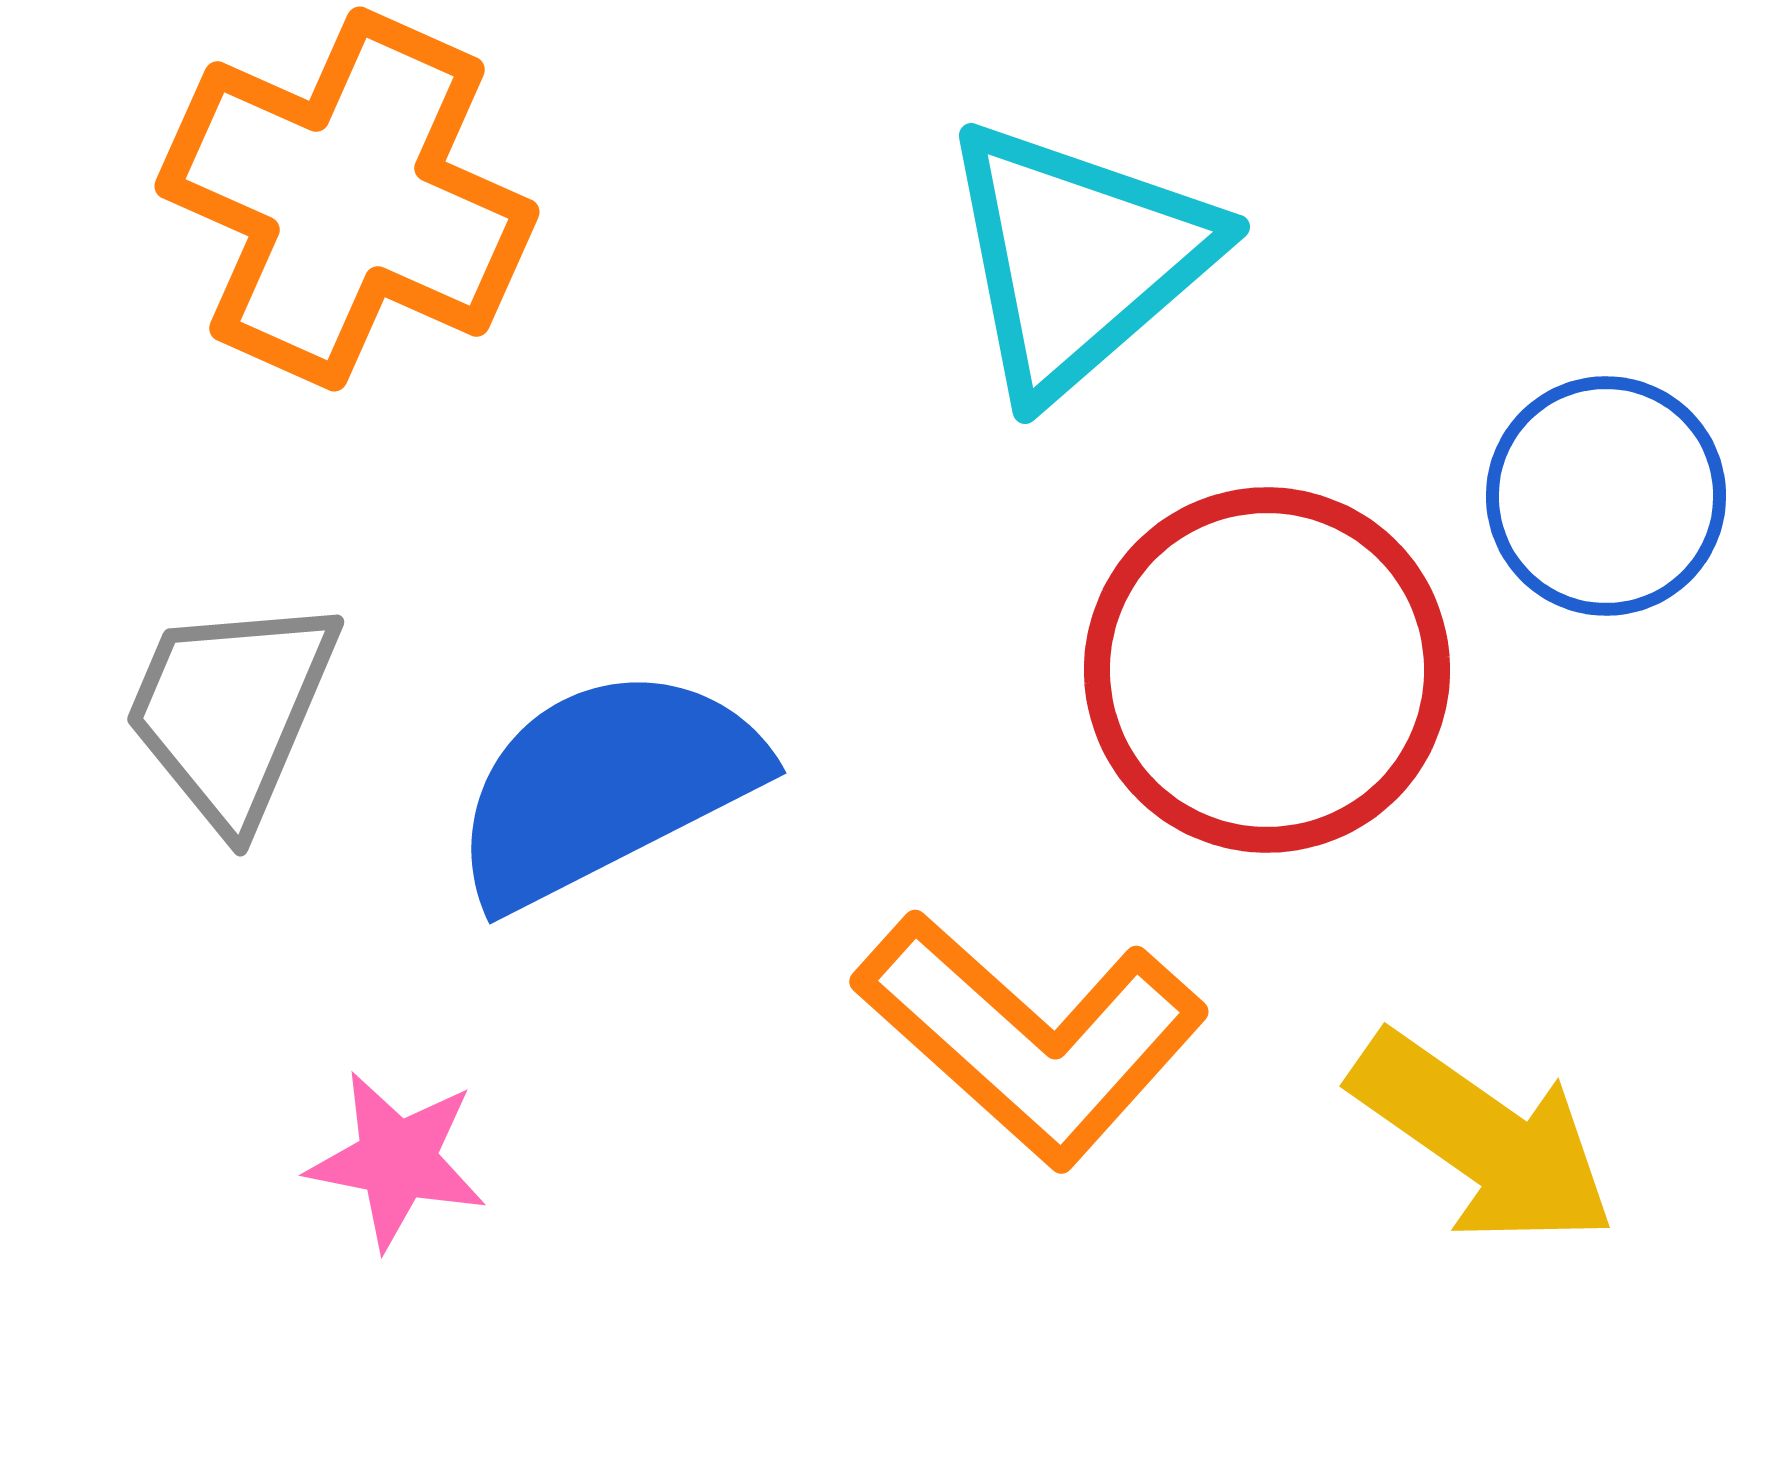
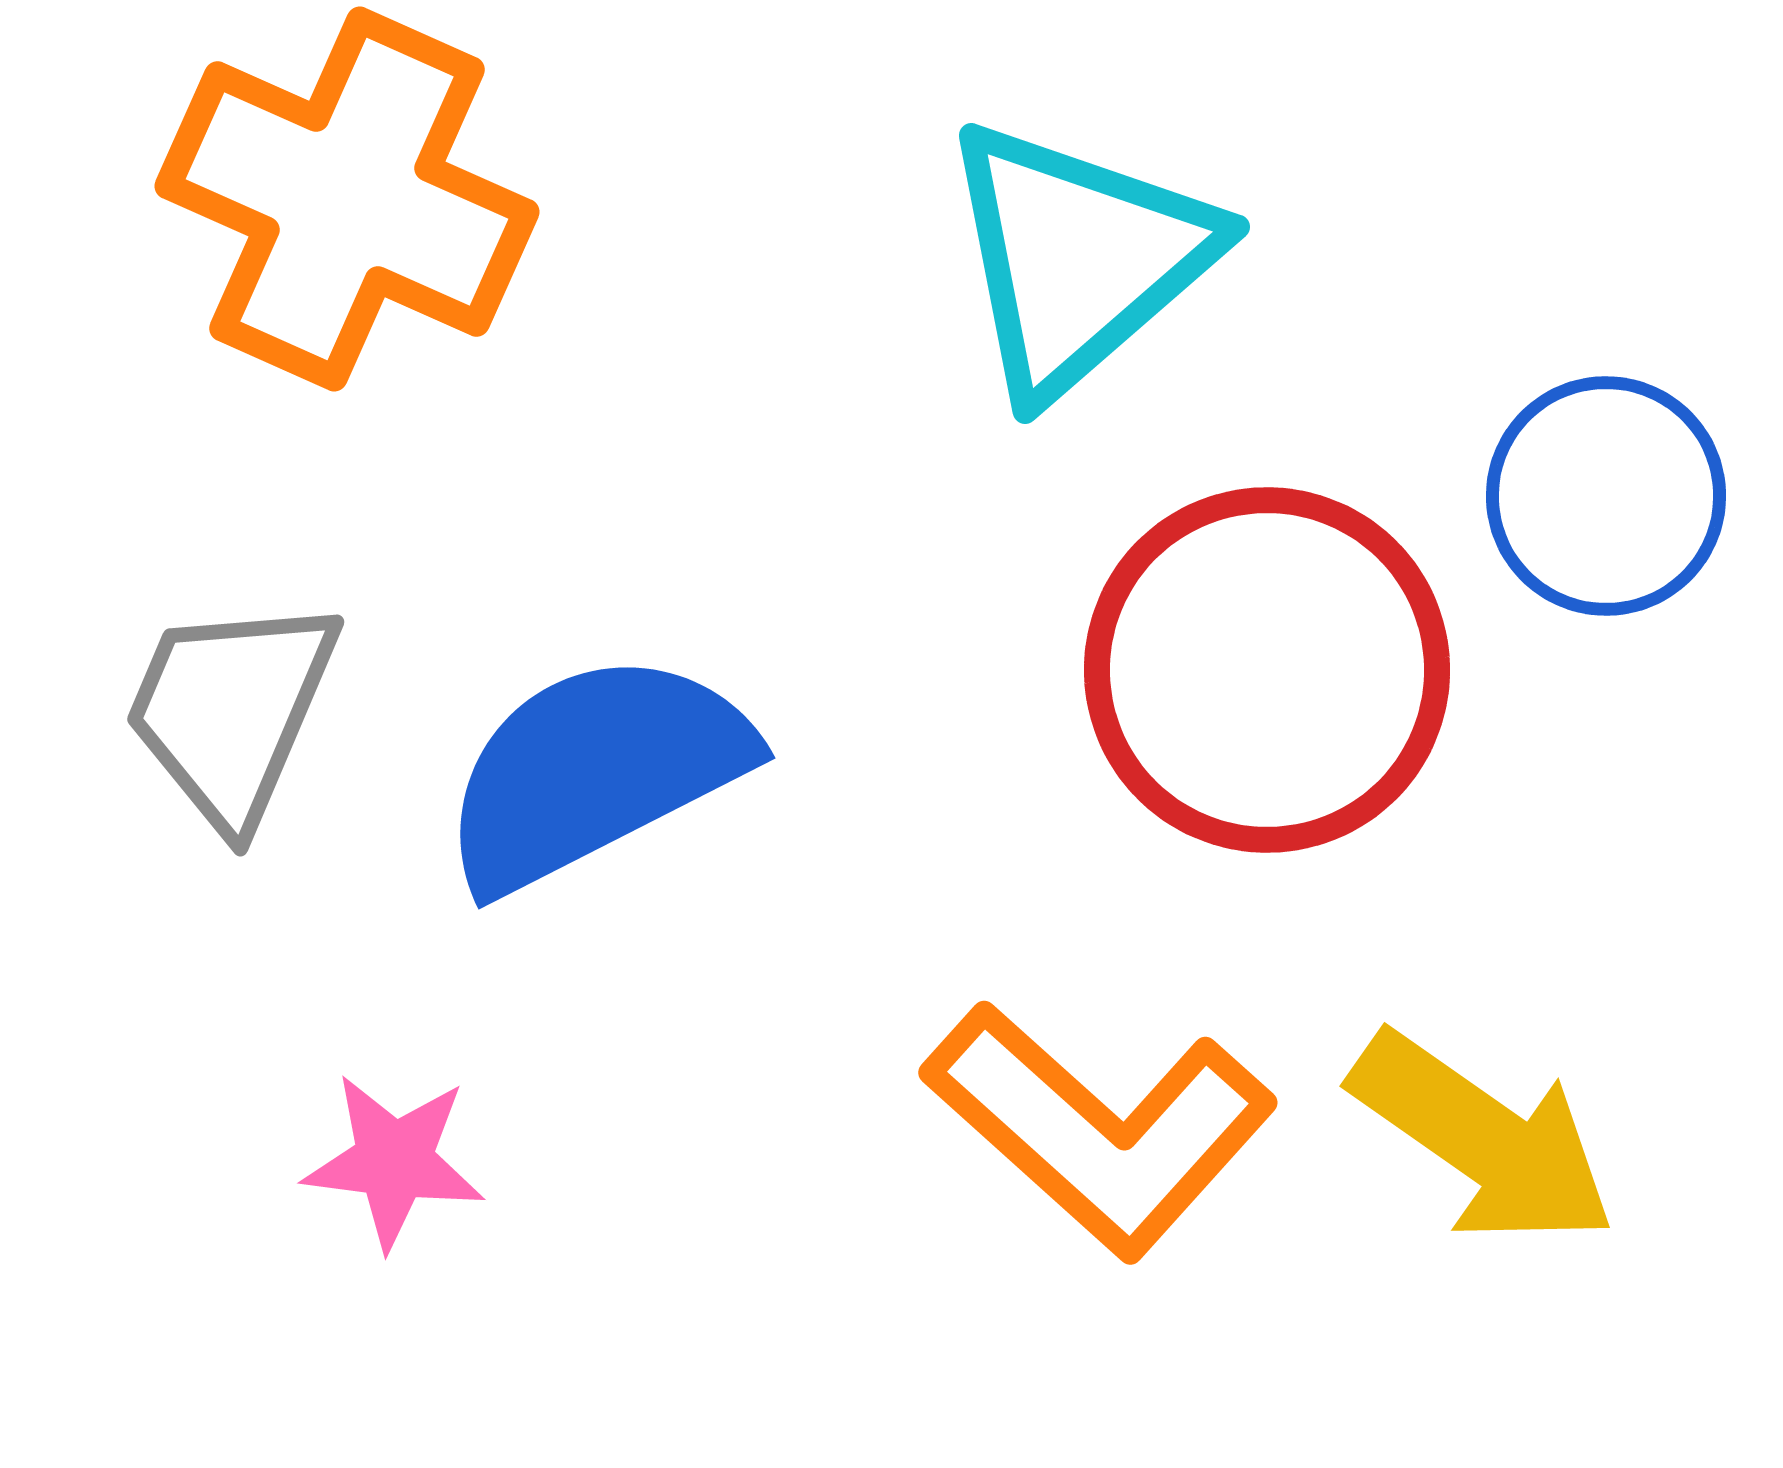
blue semicircle: moved 11 px left, 15 px up
orange L-shape: moved 69 px right, 91 px down
pink star: moved 3 px left, 1 px down; rotated 4 degrees counterclockwise
